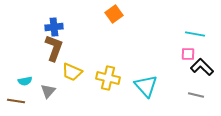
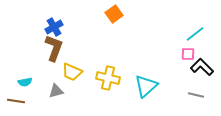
blue cross: rotated 24 degrees counterclockwise
cyan line: rotated 48 degrees counterclockwise
cyan semicircle: moved 1 px down
cyan triangle: rotated 30 degrees clockwise
gray triangle: moved 8 px right; rotated 35 degrees clockwise
